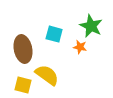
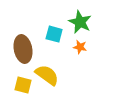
green star: moved 11 px left, 4 px up
